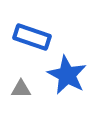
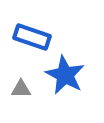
blue star: moved 2 px left
